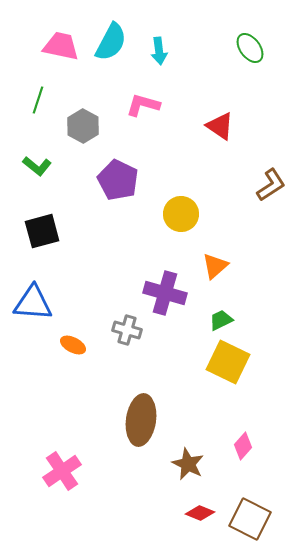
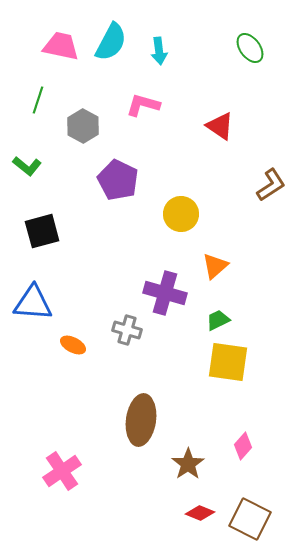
green L-shape: moved 10 px left
green trapezoid: moved 3 px left
yellow square: rotated 18 degrees counterclockwise
brown star: rotated 12 degrees clockwise
